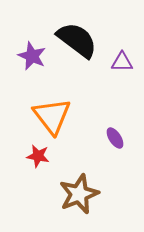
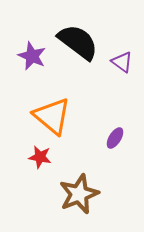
black semicircle: moved 1 px right, 2 px down
purple triangle: rotated 35 degrees clockwise
orange triangle: rotated 12 degrees counterclockwise
purple ellipse: rotated 65 degrees clockwise
red star: moved 2 px right, 1 px down
